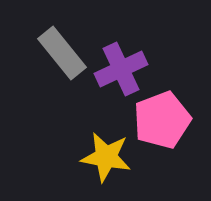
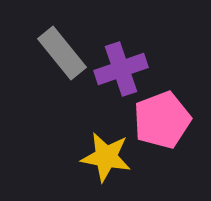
purple cross: rotated 6 degrees clockwise
